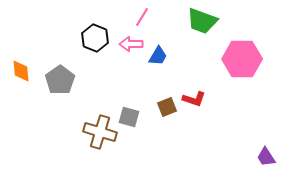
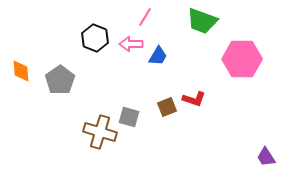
pink line: moved 3 px right
